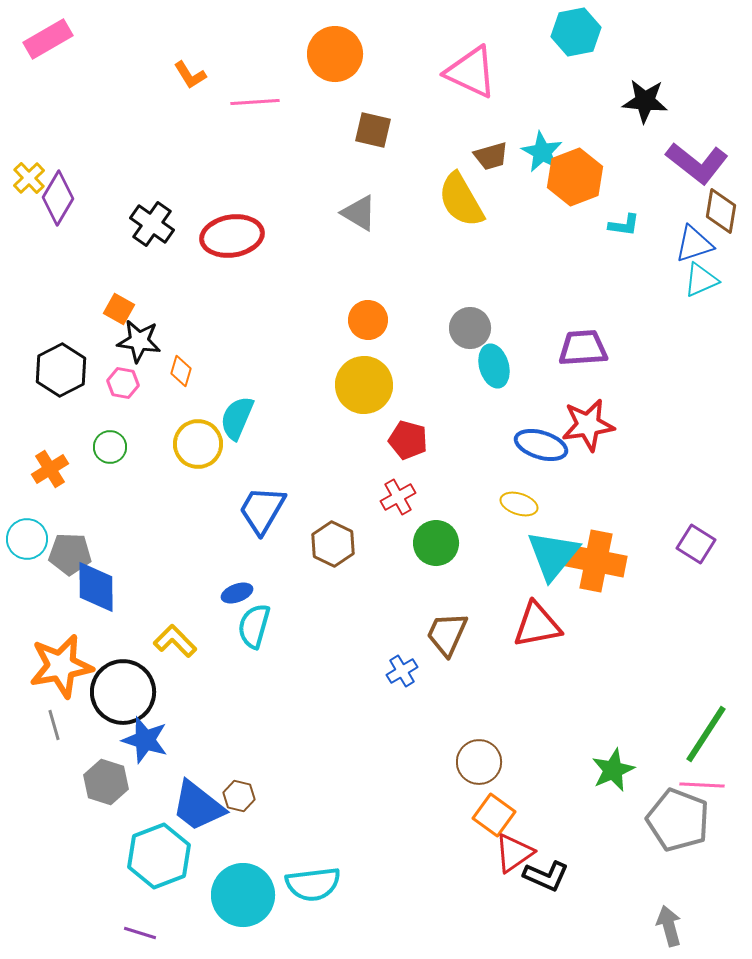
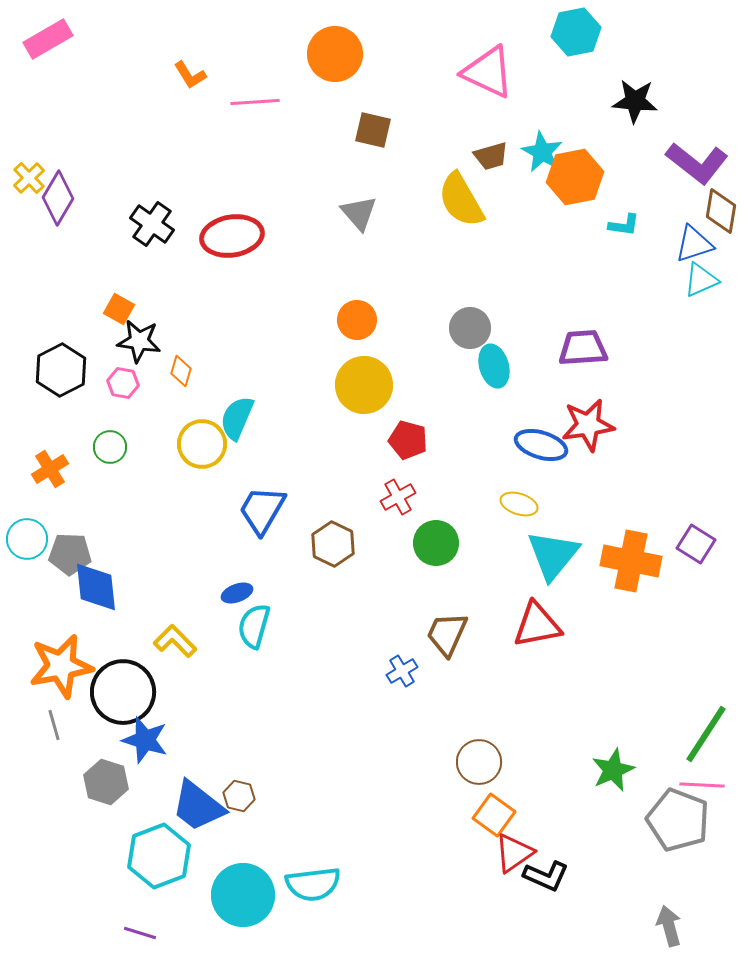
pink triangle at (471, 72): moved 17 px right
black star at (645, 101): moved 10 px left
orange hexagon at (575, 177): rotated 10 degrees clockwise
gray triangle at (359, 213): rotated 18 degrees clockwise
orange circle at (368, 320): moved 11 px left
yellow circle at (198, 444): moved 4 px right
orange cross at (596, 561): moved 35 px right
blue diamond at (96, 587): rotated 6 degrees counterclockwise
